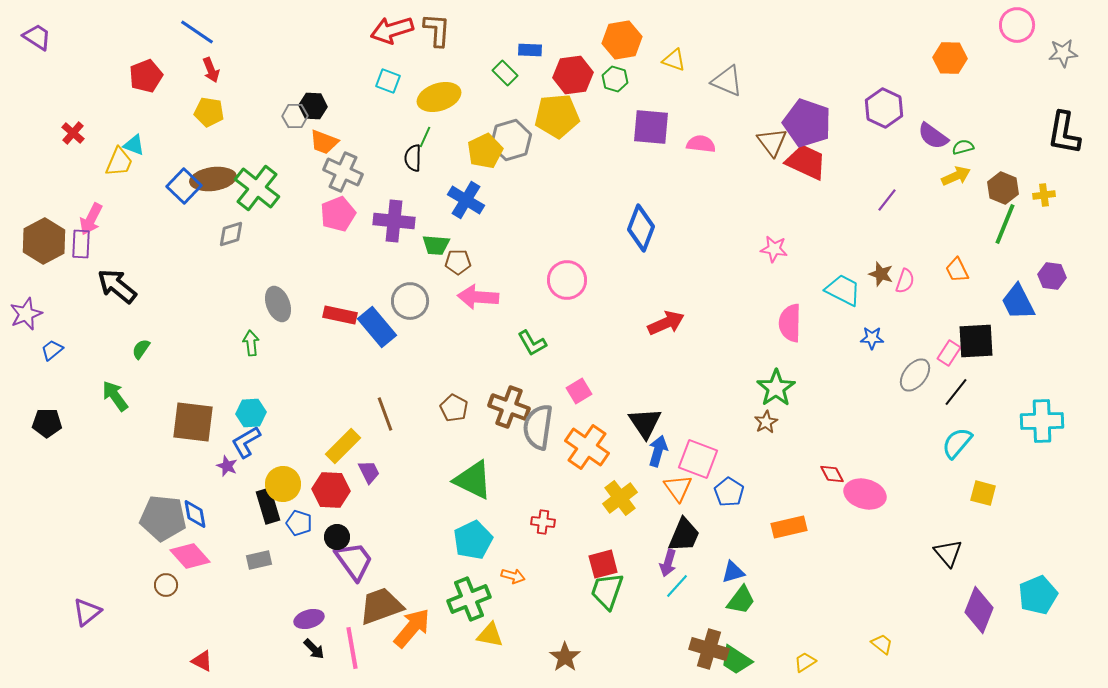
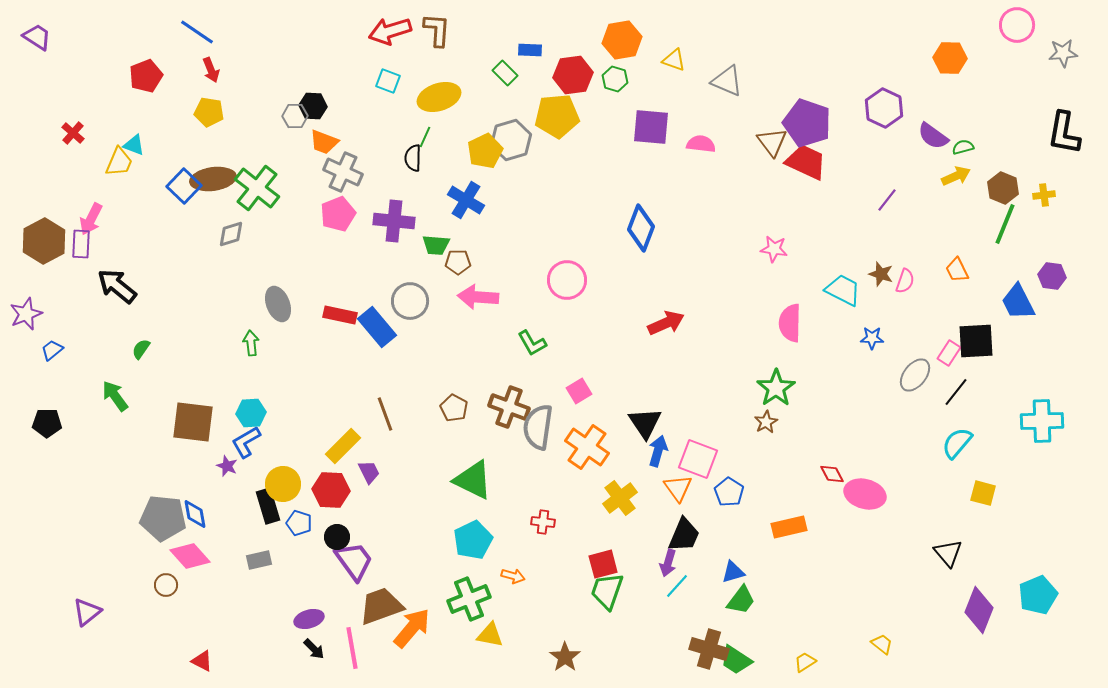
red arrow at (392, 30): moved 2 px left, 1 px down
